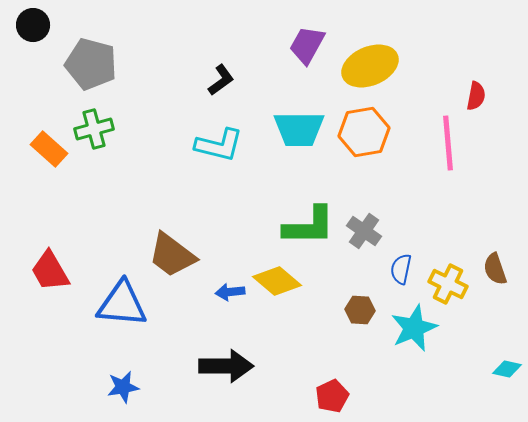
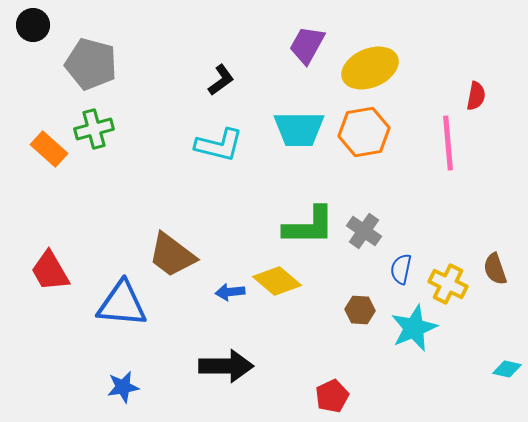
yellow ellipse: moved 2 px down
